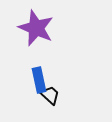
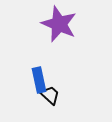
purple star: moved 23 px right, 4 px up
